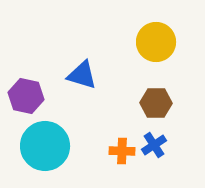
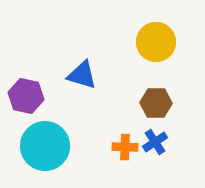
blue cross: moved 1 px right, 3 px up
orange cross: moved 3 px right, 4 px up
